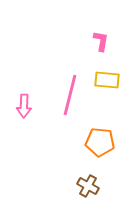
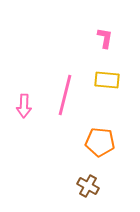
pink L-shape: moved 4 px right, 3 px up
pink line: moved 5 px left
